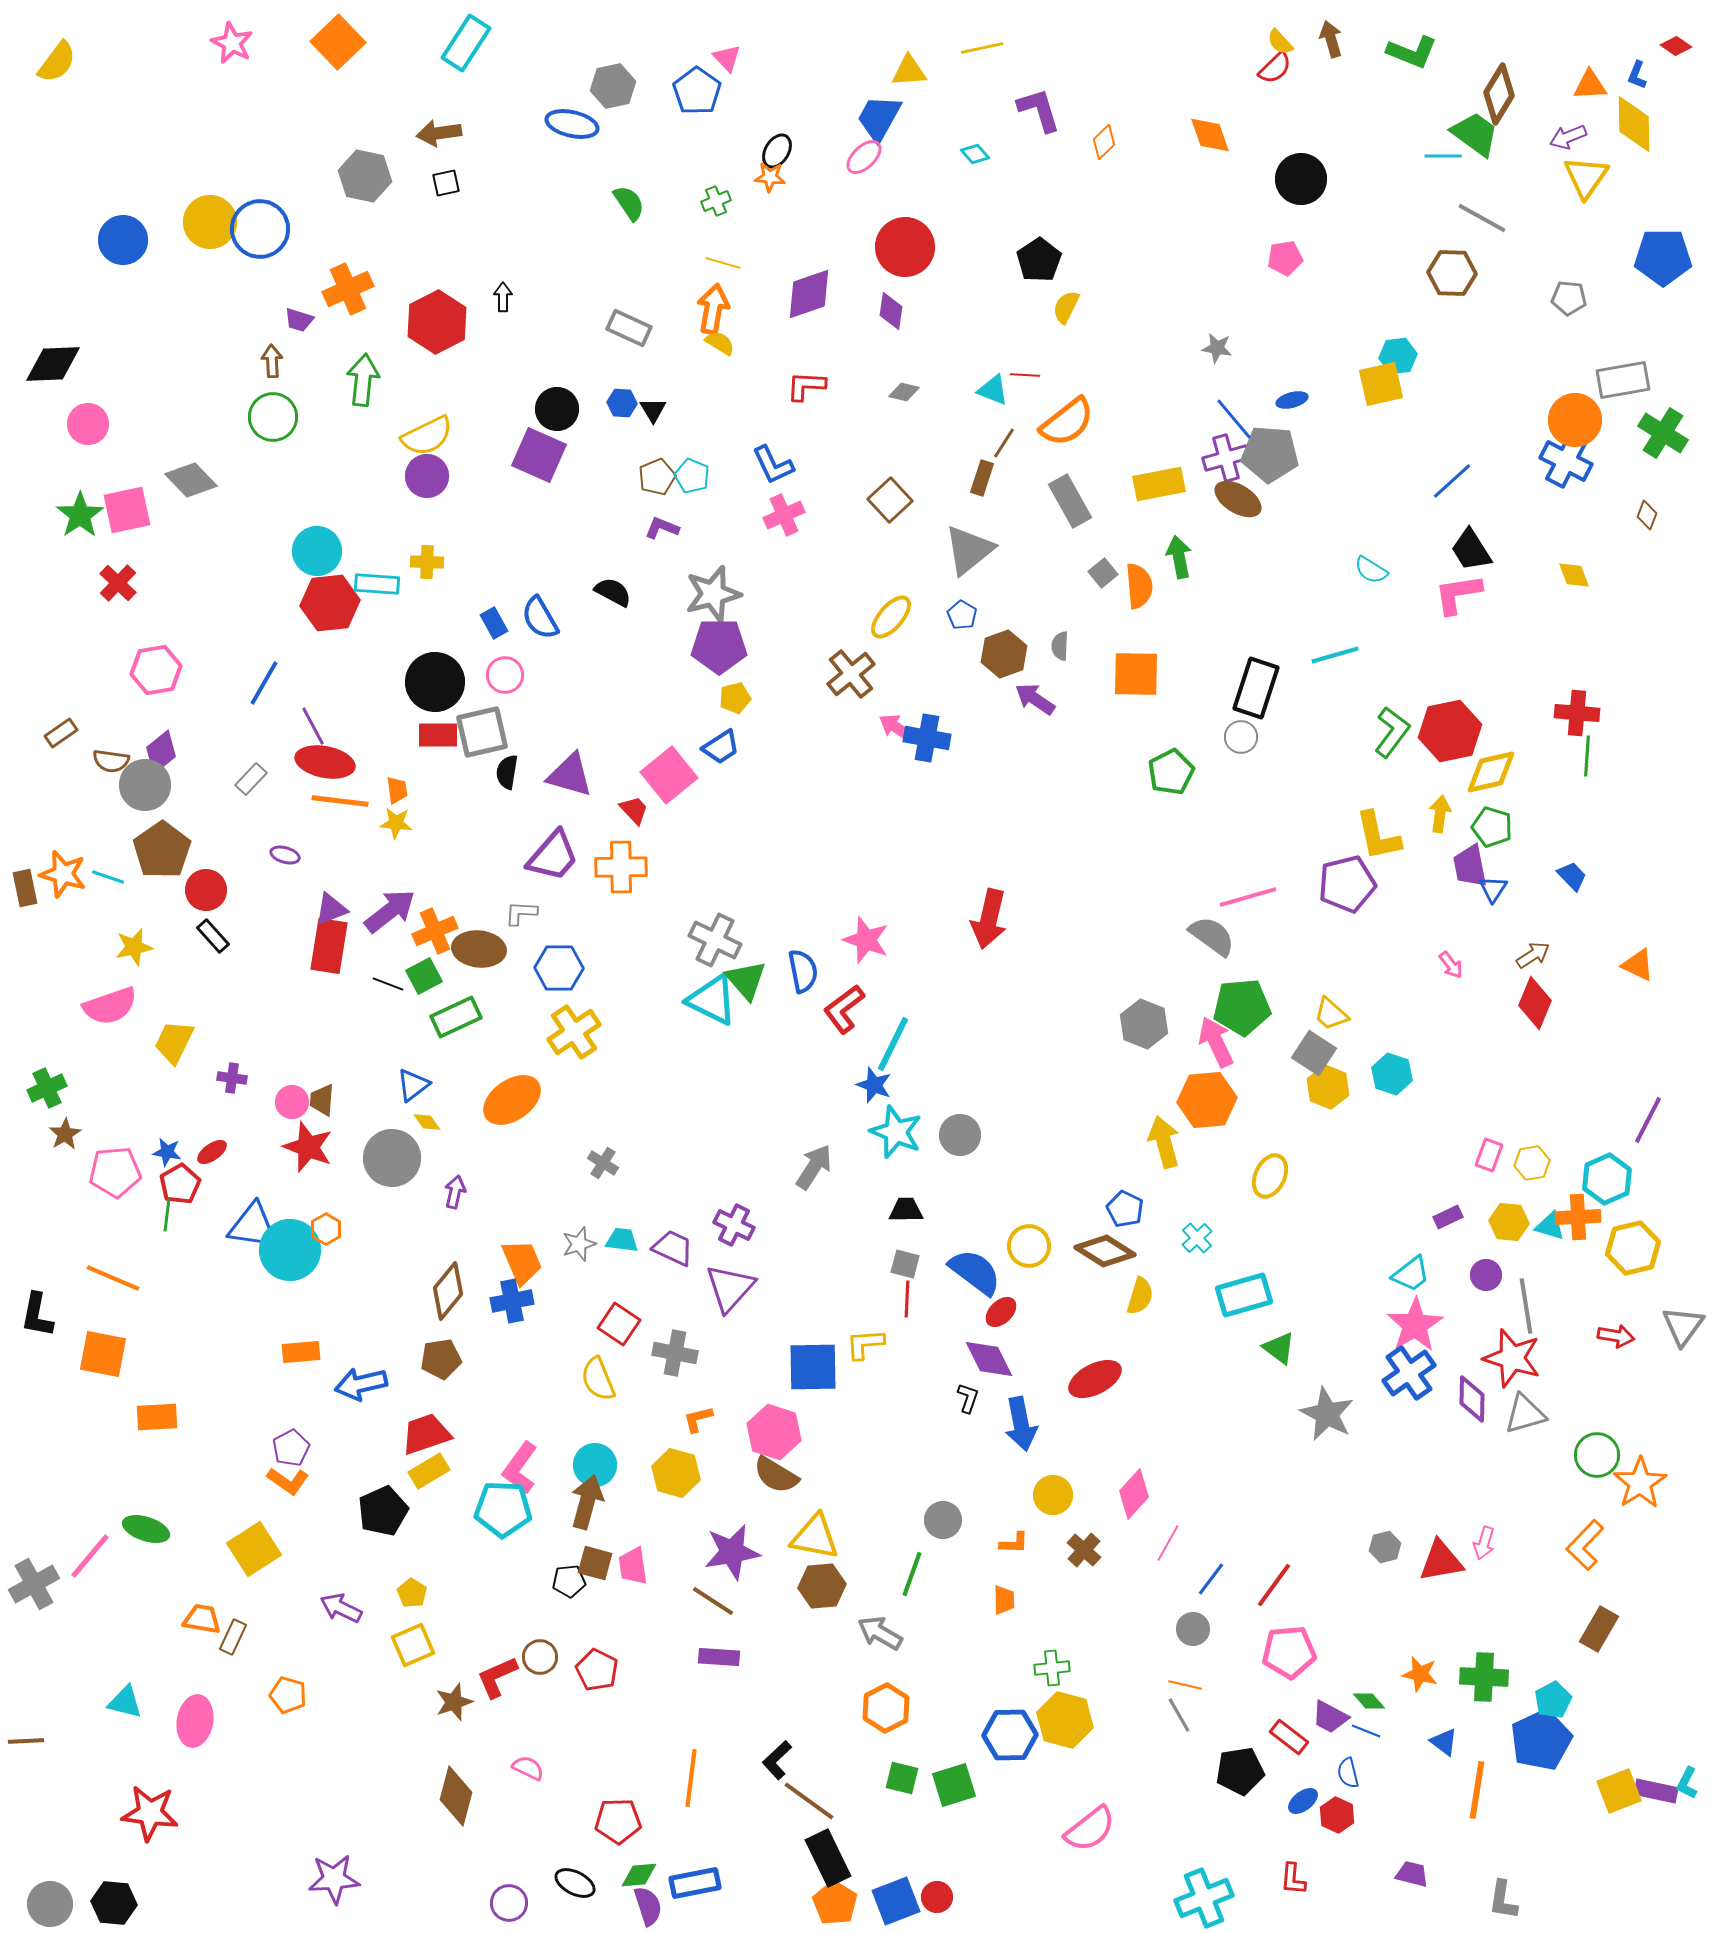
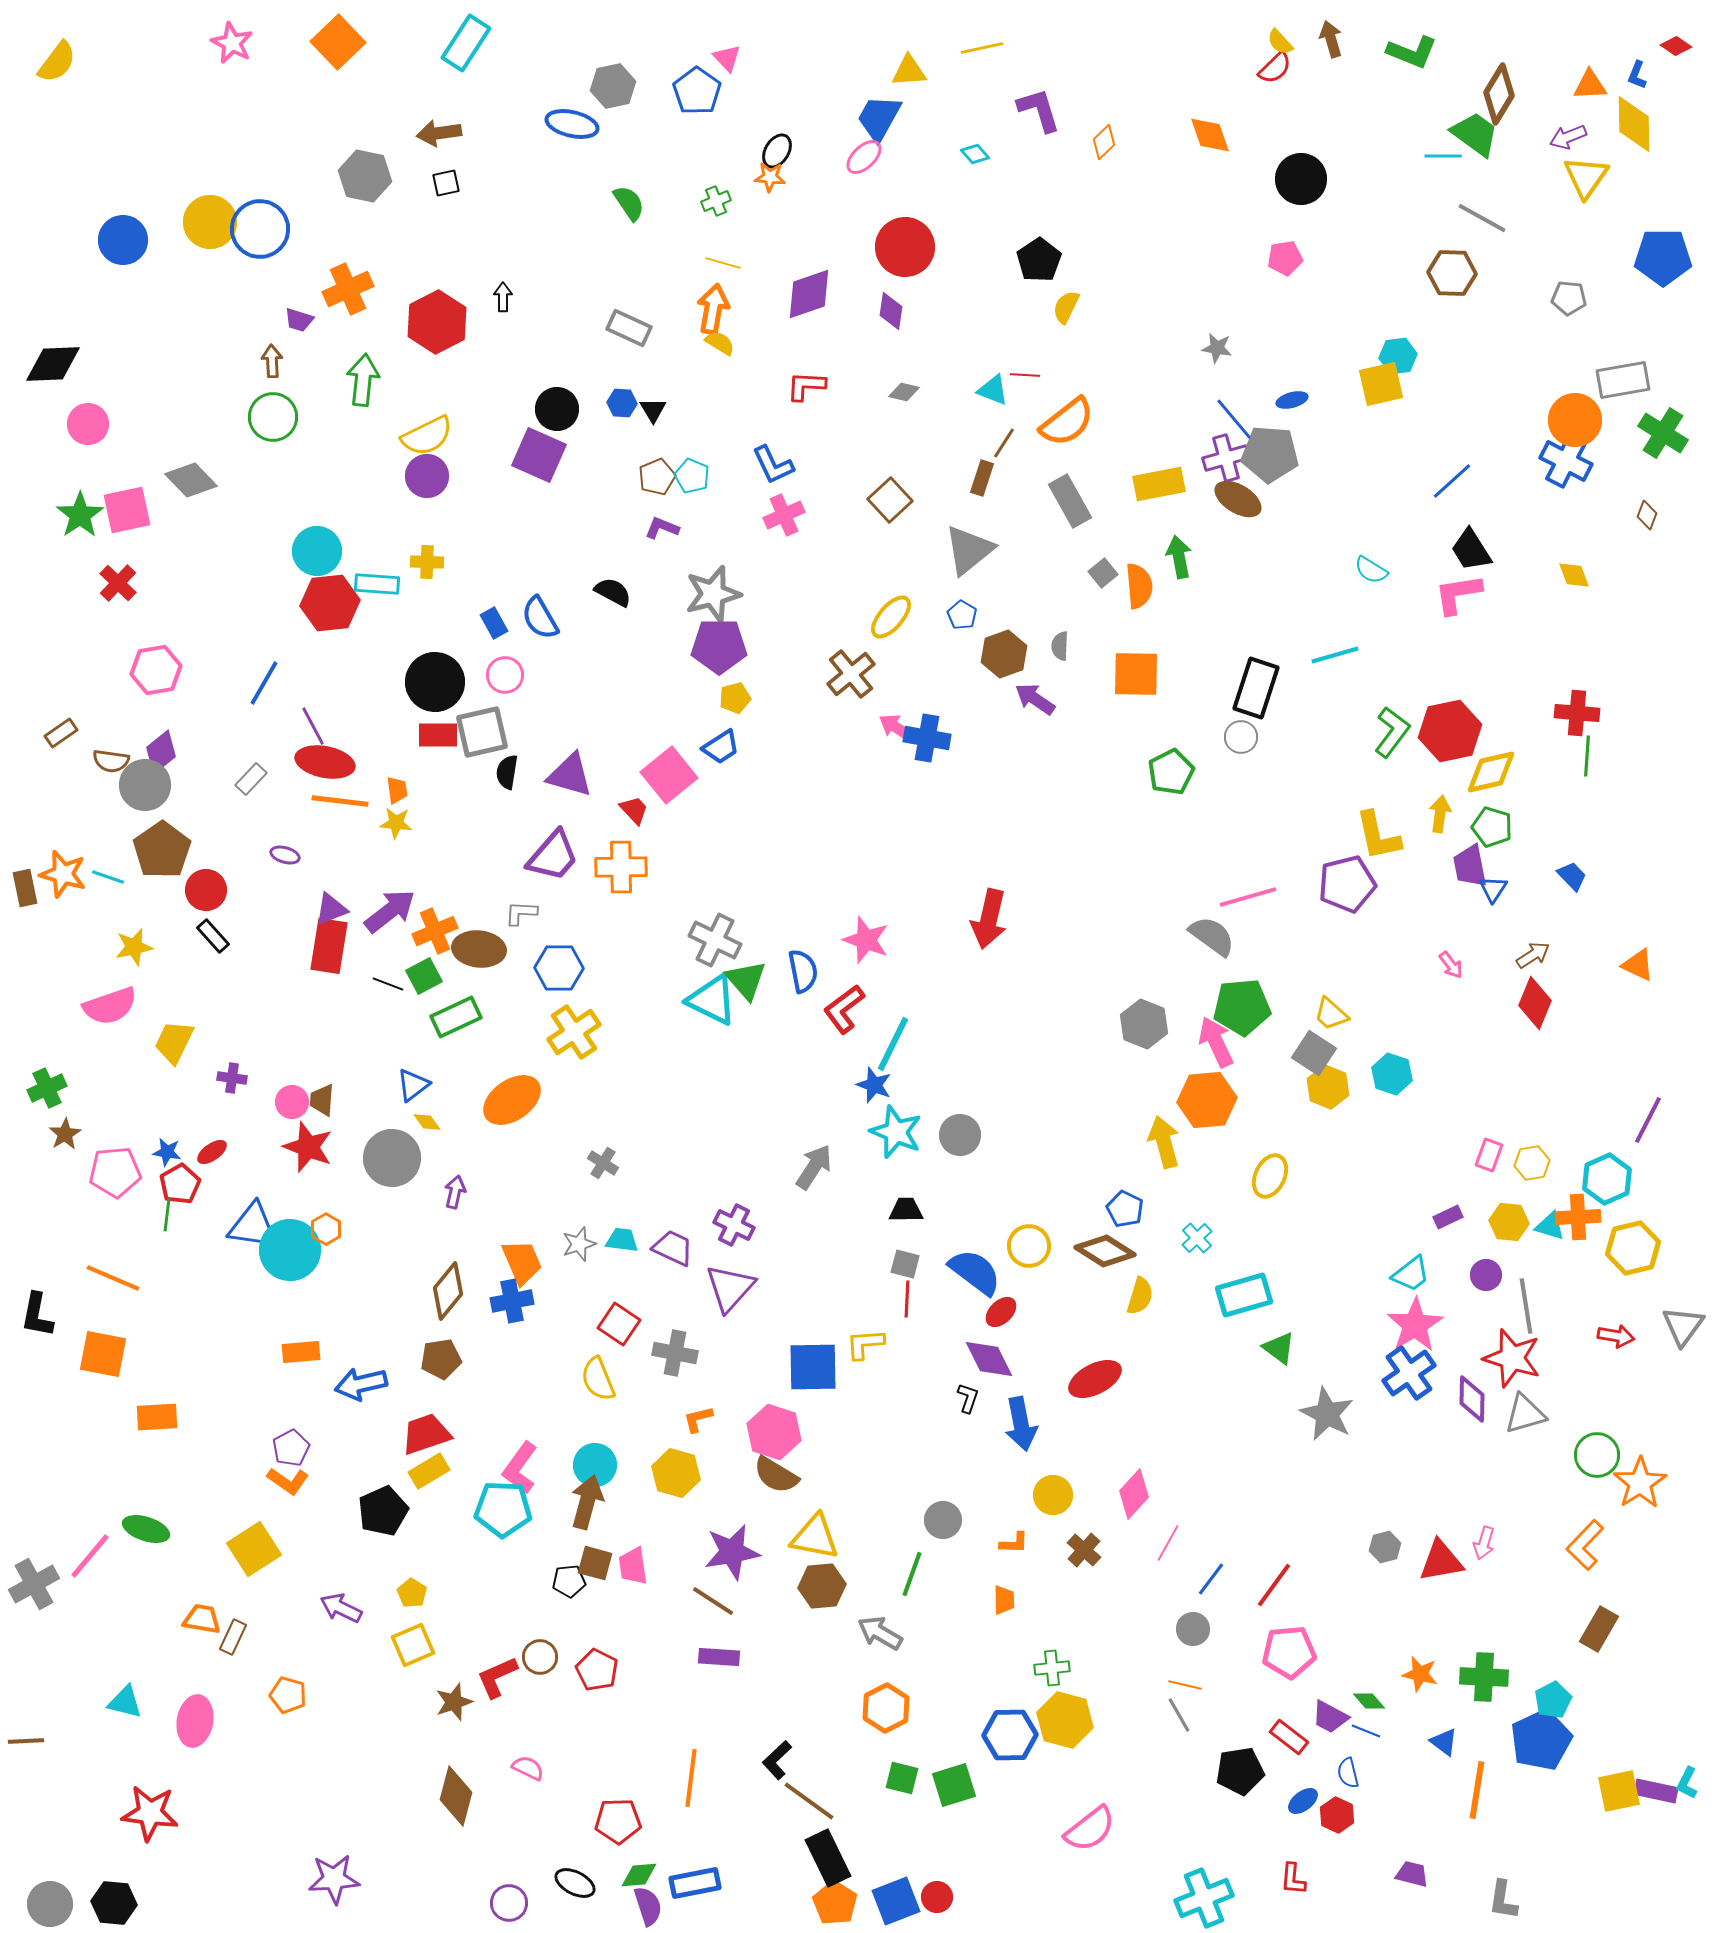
yellow square at (1619, 1791): rotated 9 degrees clockwise
